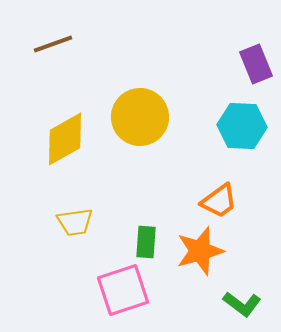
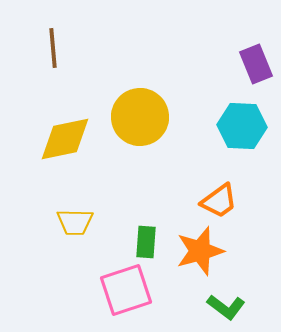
brown line: moved 4 px down; rotated 75 degrees counterclockwise
yellow diamond: rotated 18 degrees clockwise
yellow trapezoid: rotated 9 degrees clockwise
pink square: moved 3 px right
green L-shape: moved 16 px left, 3 px down
